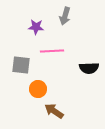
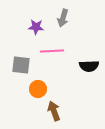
gray arrow: moved 2 px left, 2 px down
black semicircle: moved 2 px up
brown arrow: rotated 36 degrees clockwise
